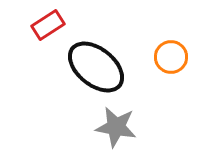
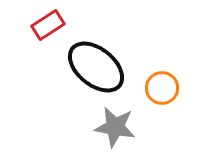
orange circle: moved 9 px left, 31 px down
gray star: moved 1 px left
